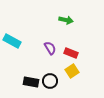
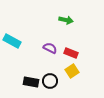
purple semicircle: rotated 32 degrees counterclockwise
